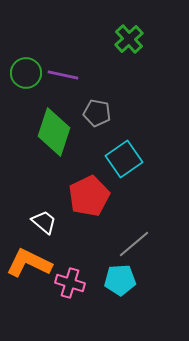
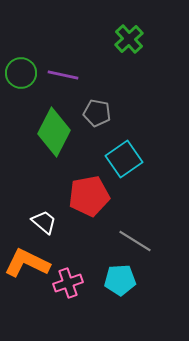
green circle: moved 5 px left
green diamond: rotated 9 degrees clockwise
red pentagon: rotated 15 degrees clockwise
gray line: moved 1 px right, 3 px up; rotated 72 degrees clockwise
orange L-shape: moved 2 px left
pink cross: moved 2 px left; rotated 36 degrees counterclockwise
